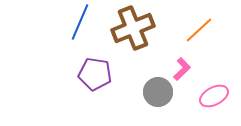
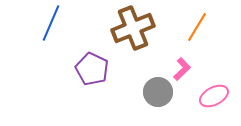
blue line: moved 29 px left, 1 px down
orange line: moved 2 px left, 3 px up; rotated 16 degrees counterclockwise
purple pentagon: moved 3 px left, 5 px up; rotated 16 degrees clockwise
